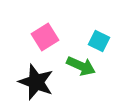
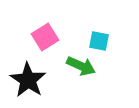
cyan square: rotated 15 degrees counterclockwise
black star: moved 8 px left, 2 px up; rotated 12 degrees clockwise
